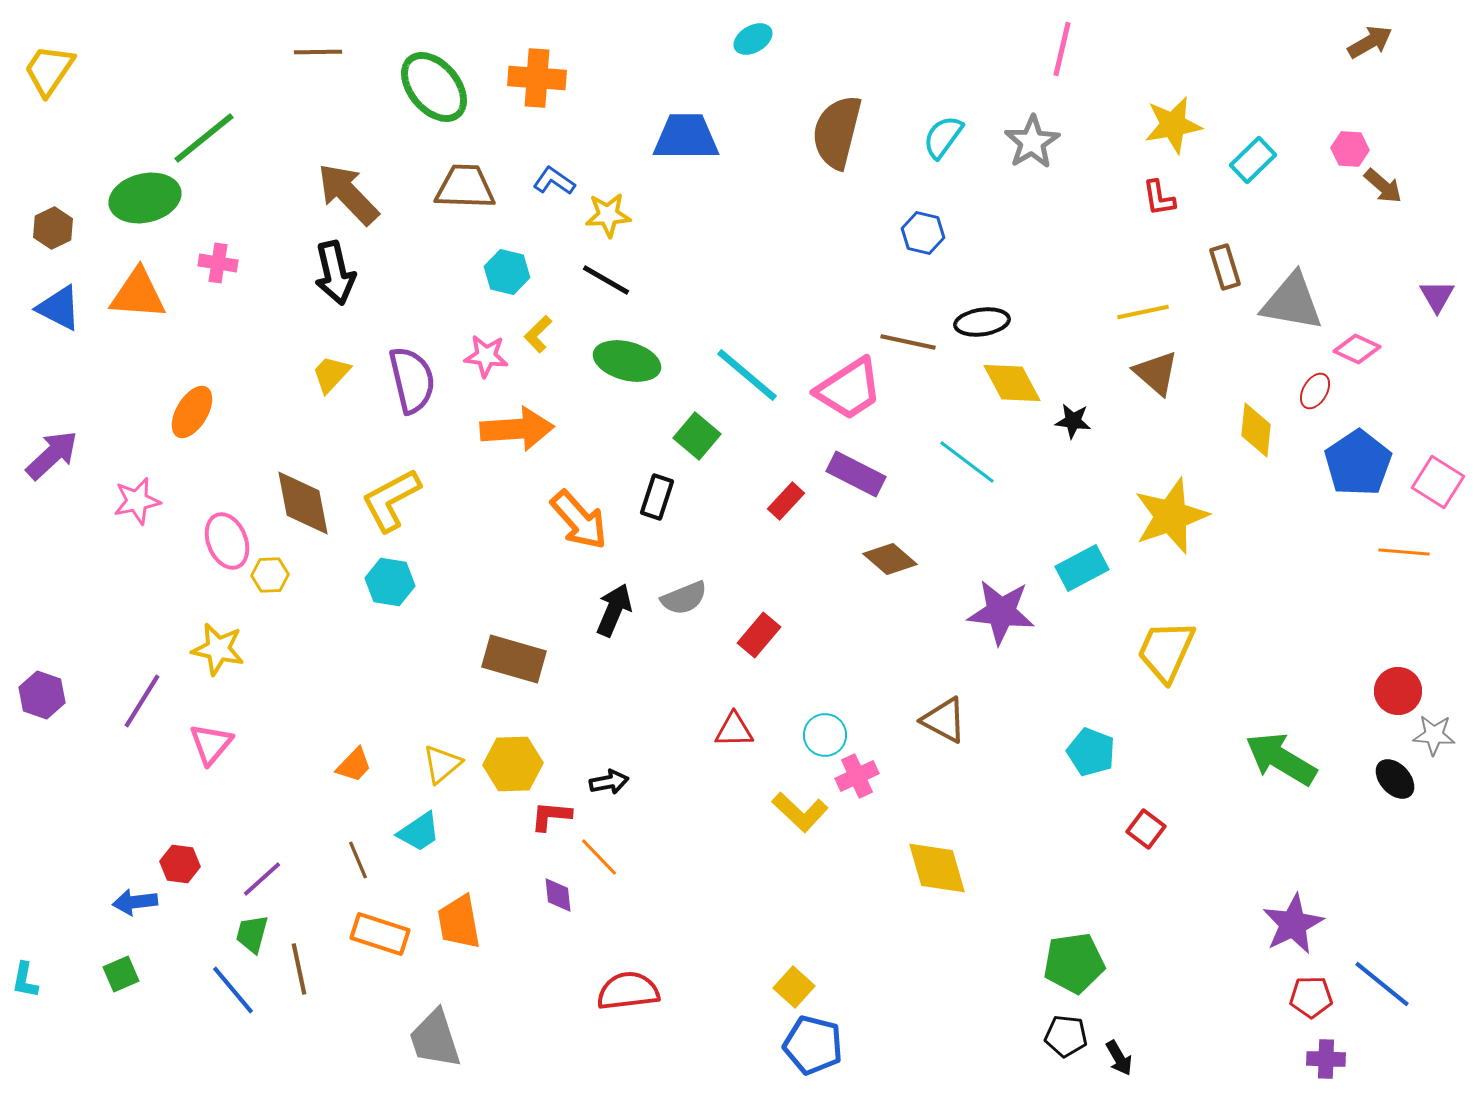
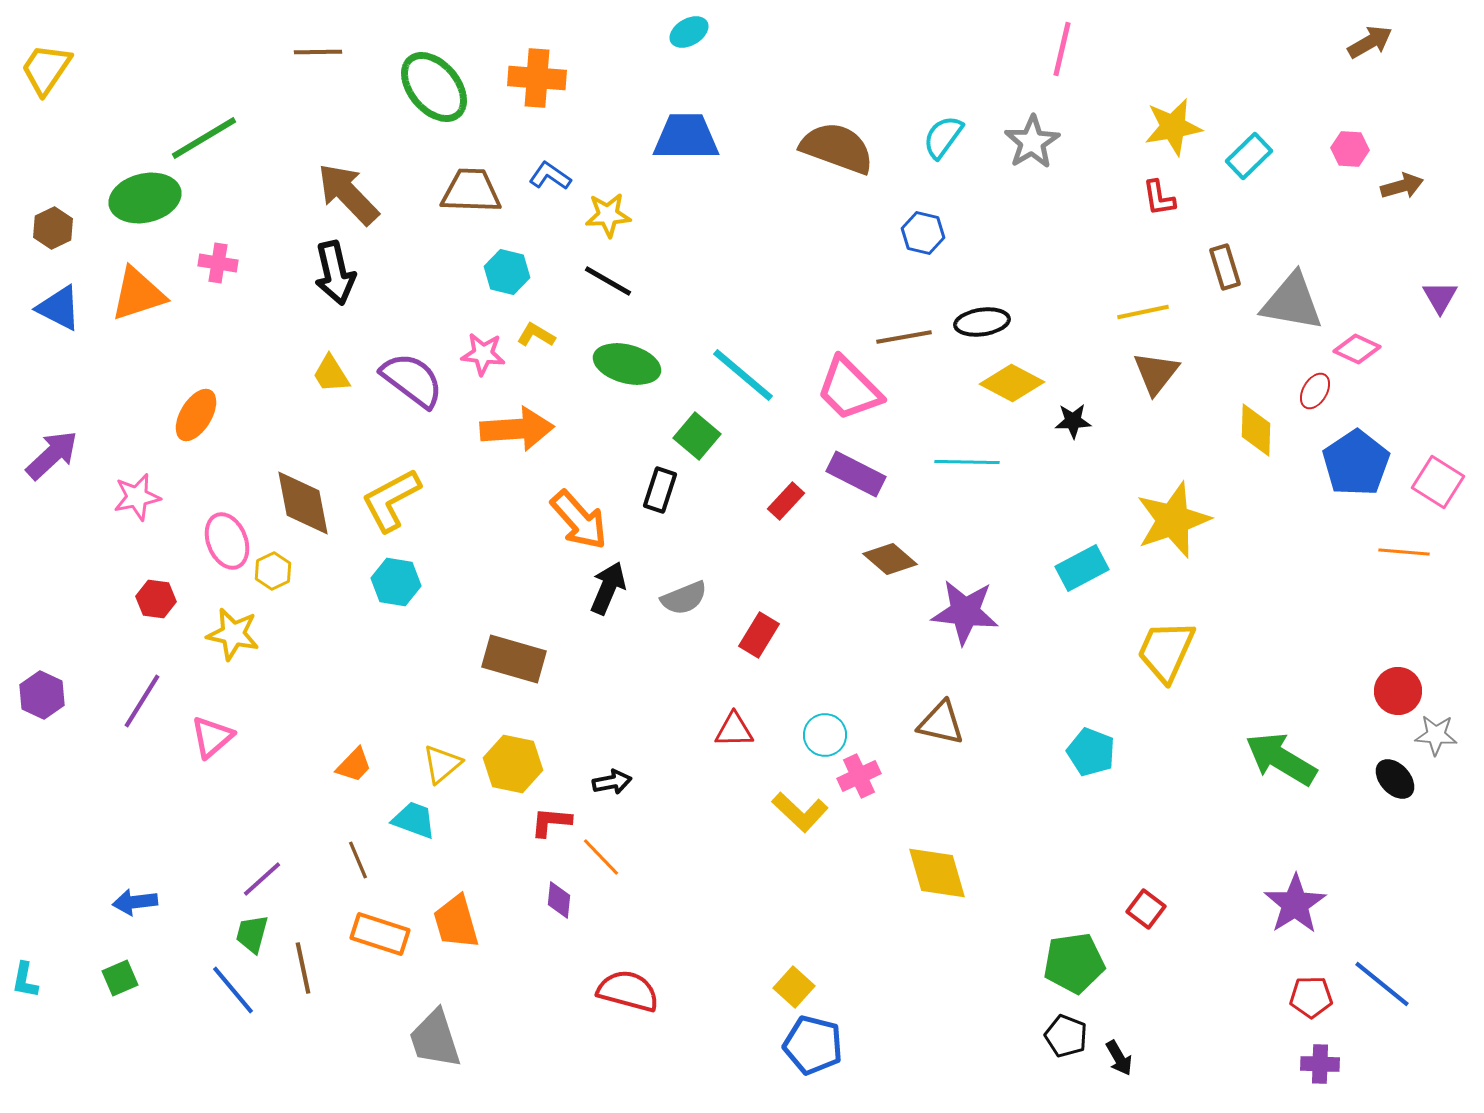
cyan ellipse at (753, 39): moved 64 px left, 7 px up
yellow trapezoid at (49, 70): moved 3 px left, 1 px up
yellow star at (1173, 125): moved 2 px down
brown semicircle at (837, 132): moved 16 px down; rotated 96 degrees clockwise
green line at (204, 138): rotated 8 degrees clockwise
cyan rectangle at (1253, 160): moved 4 px left, 4 px up
blue L-shape at (554, 181): moved 4 px left, 5 px up
brown arrow at (1383, 186): moved 19 px right; rotated 57 degrees counterclockwise
brown trapezoid at (465, 187): moved 6 px right, 4 px down
black line at (606, 280): moved 2 px right, 1 px down
orange triangle at (138, 294): rotated 22 degrees counterclockwise
purple triangle at (1437, 296): moved 3 px right, 1 px down
yellow L-shape at (538, 334): moved 2 px left, 1 px down; rotated 75 degrees clockwise
brown line at (908, 342): moved 4 px left, 5 px up; rotated 22 degrees counterclockwise
pink star at (486, 356): moved 3 px left, 2 px up
green ellipse at (627, 361): moved 3 px down
brown triangle at (1156, 373): rotated 27 degrees clockwise
yellow trapezoid at (331, 374): rotated 75 degrees counterclockwise
cyan line at (747, 375): moved 4 px left
purple semicircle at (412, 380): rotated 40 degrees counterclockwise
yellow diamond at (1012, 383): rotated 34 degrees counterclockwise
pink trapezoid at (849, 389): rotated 78 degrees clockwise
orange ellipse at (192, 412): moved 4 px right, 3 px down
black star at (1073, 421): rotated 9 degrees counterclockwise
yellow diamond at (1256, 430): rotated 4 degrees counterclockwise
cyan line at (967, 462): rotated 36 degrees counterclockwise
blue pentagon at (1358, 463): moved 2 px left
black rectangle at (657, 497): moved 3 px right, 7 px up
pink star at (137, 501): moved 4 px up
yellow star at (1171, 516): moved 2 px right, 4 px down
yellow hexagon at (270, 575): moved 3 px right, 4 px up; rotated 24 degrees counterclockwise
cyan hexagon at (390, 582): moved 6 px right
black arrow at (614, 610): moved 6 px left, 22 px up
purple star at (1001, 612): moved 36 px left
red rectangle at (759, 635): rotated 9 degrees counterclockwise
yellow star at (218, 649): moved 15 px right, 15 px up
purple hexagon at (42, 695): rotated 6 degrees clockwise
brown triangle at (944, 720): moved 3 px left, 3 px down; rotated 15 degrees counterclockwise
gray star at (1434, 735): moved 2 px right
pink triangle at (211, 744): moved 1 px right, 7 px up; rotated 9 degrees clockwise
yellow hexagon at (513, 764): rotated 14 degrees clockwise
pink cross at (857, 776): moved 2 px right
black arrow at (609, 782): moved 3 px right
red L-shape at (551, 816): moved 6 px down
red square at (1146, 829): moved 80 px down
cyan trapezoid at (419, 832): moved 5 px left, 12 px up; rotated 126 degrees counterclockwise
orange line at (599, 857): moved 2 px right
red hexagon at (180, 864): moved 24 px left, 265 px up
yellow diamond at (937, 868): moved 5 px down
purple diamond at (558, 895): moved 1 px right, 5 px down; rotated 12 degrees clockwise
orange trapezoid at (459, 922): moved 3 px left; rotated 6 degrees counterclockwise
purple star at (1293, 924): moved 2 px right, 20 px up; rotated 6 degrees counterclockwise
brown line at (299, 969): moved 4 px right, 1 px up
green square at (121, 974): moved 1 px left, 4 px down
red semicircle at (628, 991): rotated 22 degrees clockwise
black pentagon at (1066, 1036): rotated 15 degrees clockwise
purple cross at (1326, 1059): moved 6 px left, 5 px down
